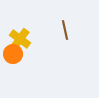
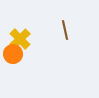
yellow cross: rotated 10 degrees clockwise
